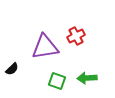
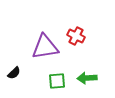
red cross: rotated 36 degrees counterclockwise
black semicircle: moved 2 px right, 4 px down
green square: rotated 24 degrees counterclockwise
